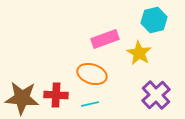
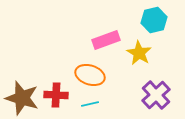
pink rectangle: moved 1 px right, 1 px down
orange ellipse: moved 2 px left, 1 px down
brown star: rotated 12 degrees clockwise
